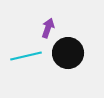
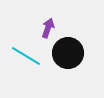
cyan line: rotated 44 degrees clockwise
